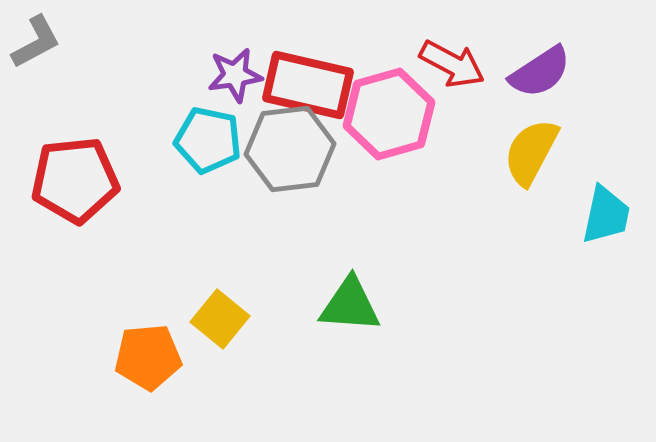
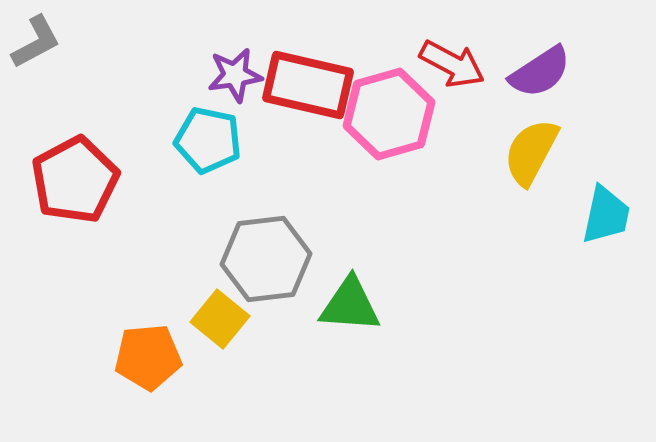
gray hexagon: moved 24 px left, 110 px down
red pentagon: rotated 22 degrees counterclockwise
